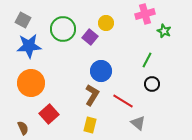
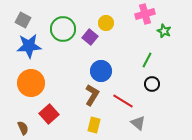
yellow rectangle: moved 4 px right
